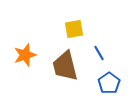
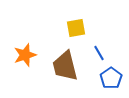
yellow square: moved 2 px right, 1 px up
blue pentagon: moved 2 px right, 5 px up
